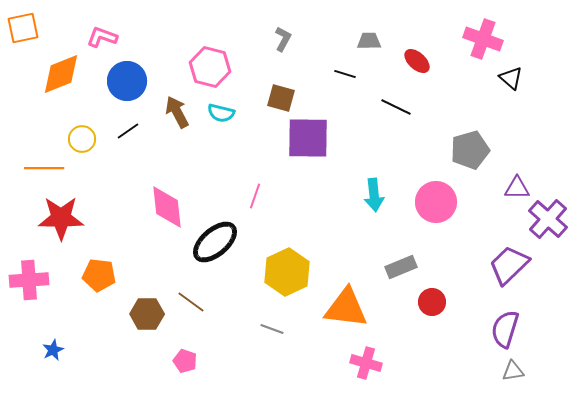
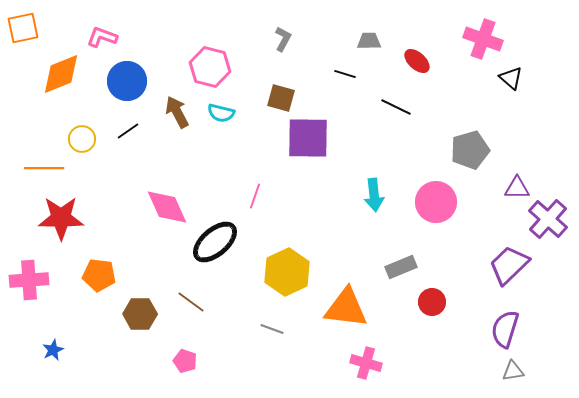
pink diamond at (167, 207): rotated 18 degrees counterclockwise
brown hexagon at (147, 314): moved 7 px left
